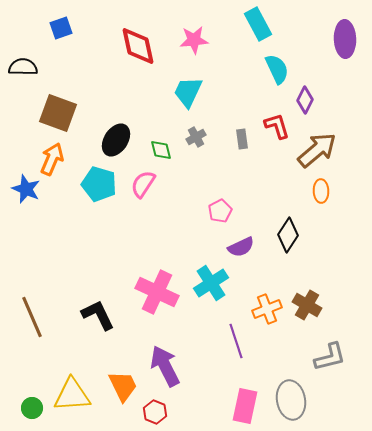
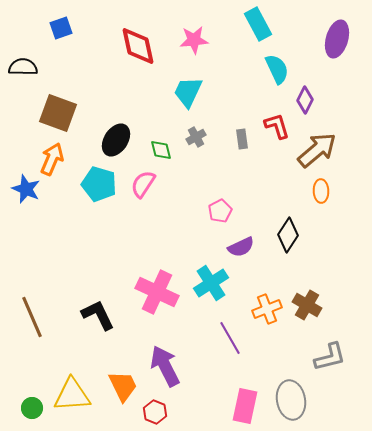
purple ellipse: moved 8 px left; rotated 18 degrees clockwise
purple line: moved 6 px left, 3 px up; rotated 12 degrees counterclockwise
